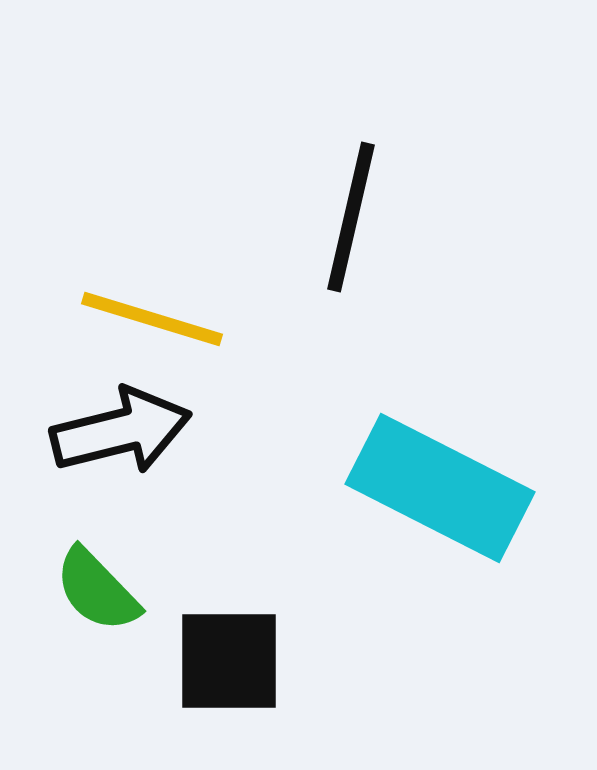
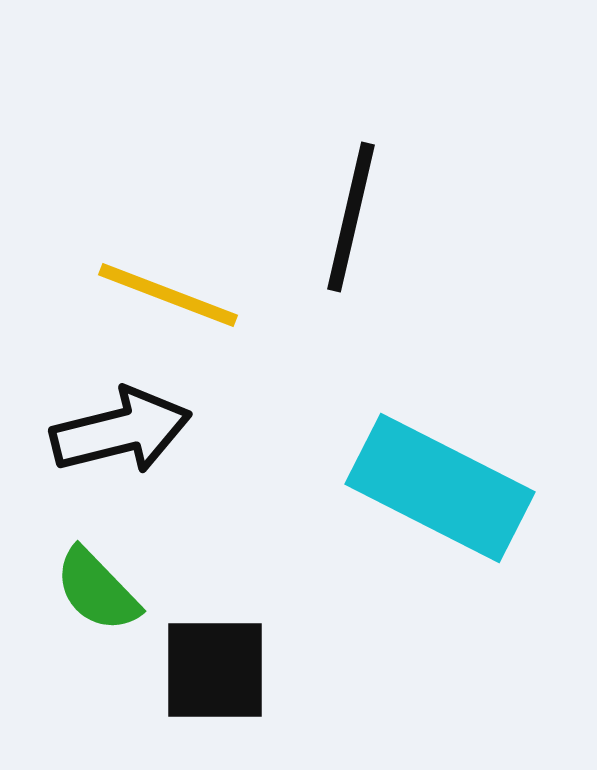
yellow line: moved 16 px right, 24 px up; rotated 4 degrees clockwise
black square: moved 14 px left, 9 px down
